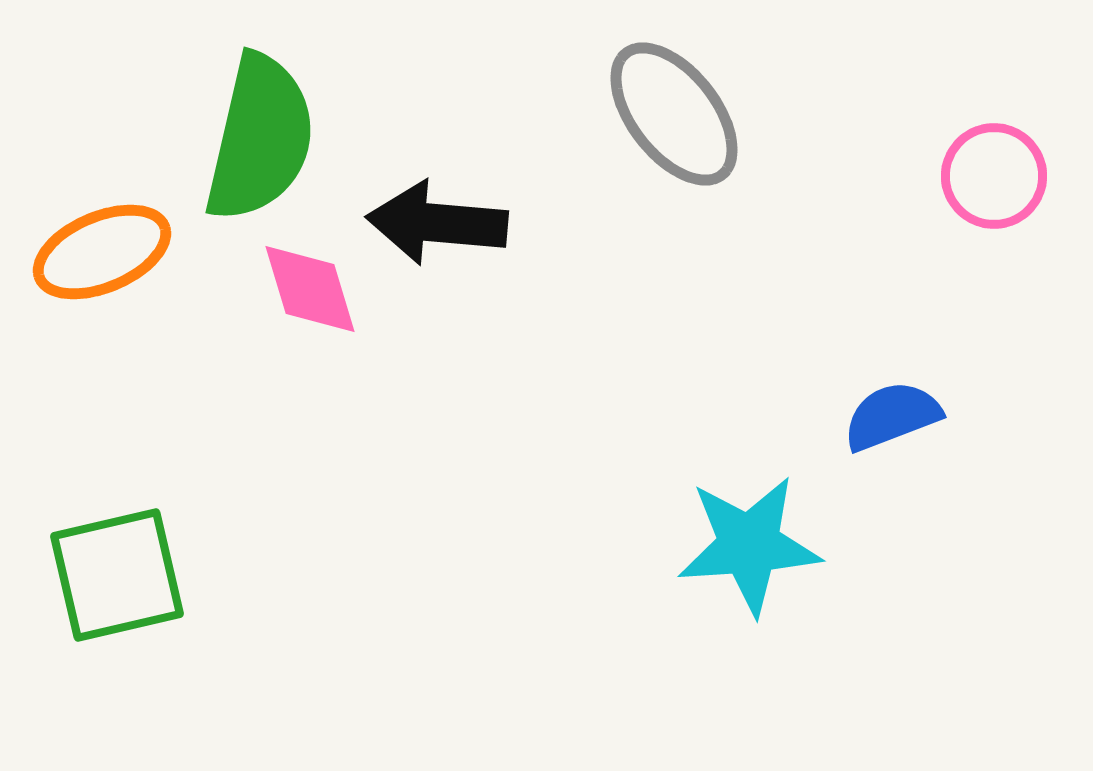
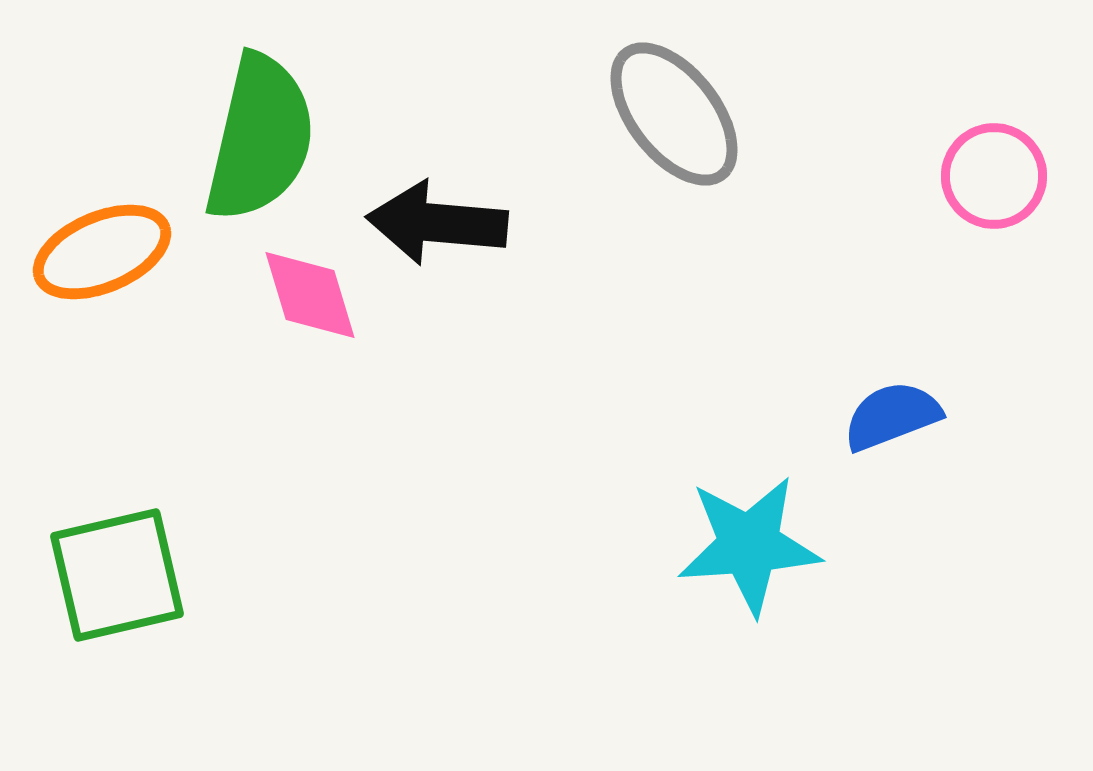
pink diamond: moved 6 px down
